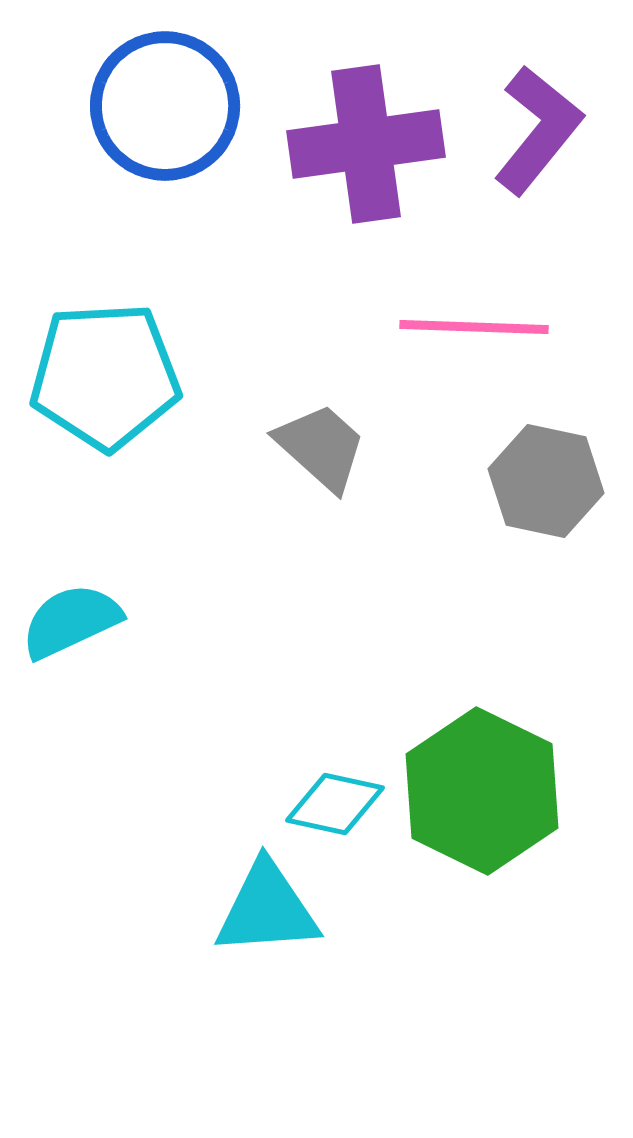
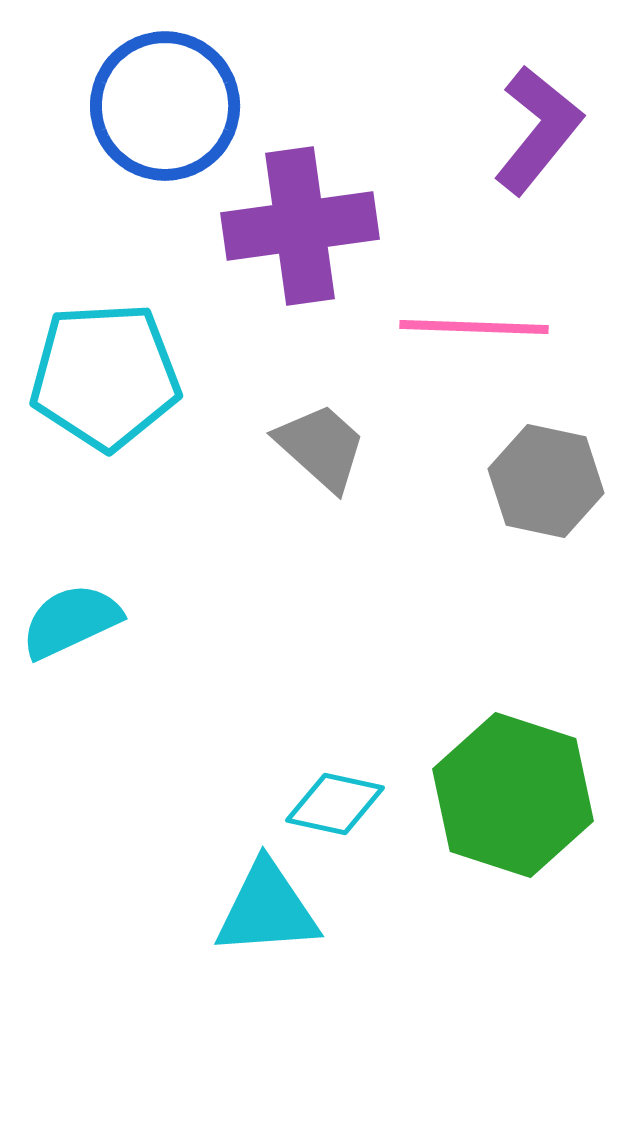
purple cross: moved 66 px left, 82 px down
green hexagon: moved 31 px right, 4 px down; rotated 8 degrees counterclockwise
